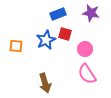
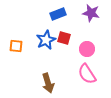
red square: moved 1 px left, 4 px down
pink circle: moved 2 px right
brown arrow: moved 3 px right
